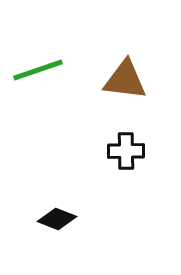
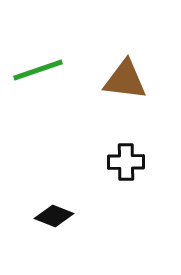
black cross: moved 11 px down
black diamond: moved 3 px left, 3 px up
